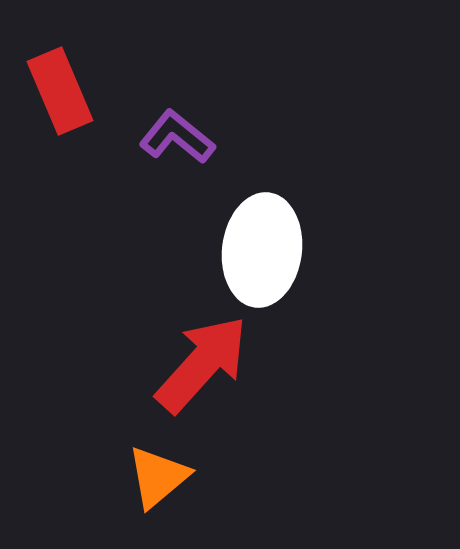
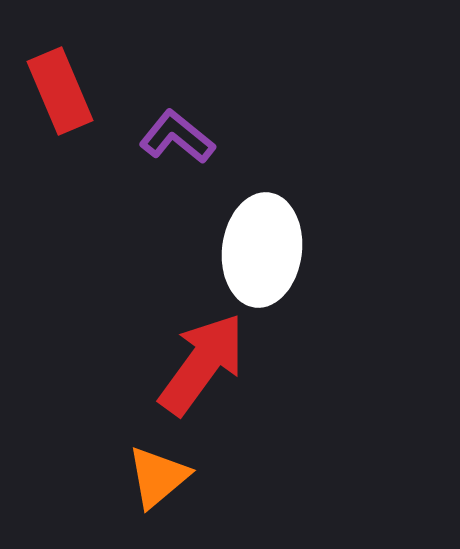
red arrow: rotated 6 degrees counterclockwise
